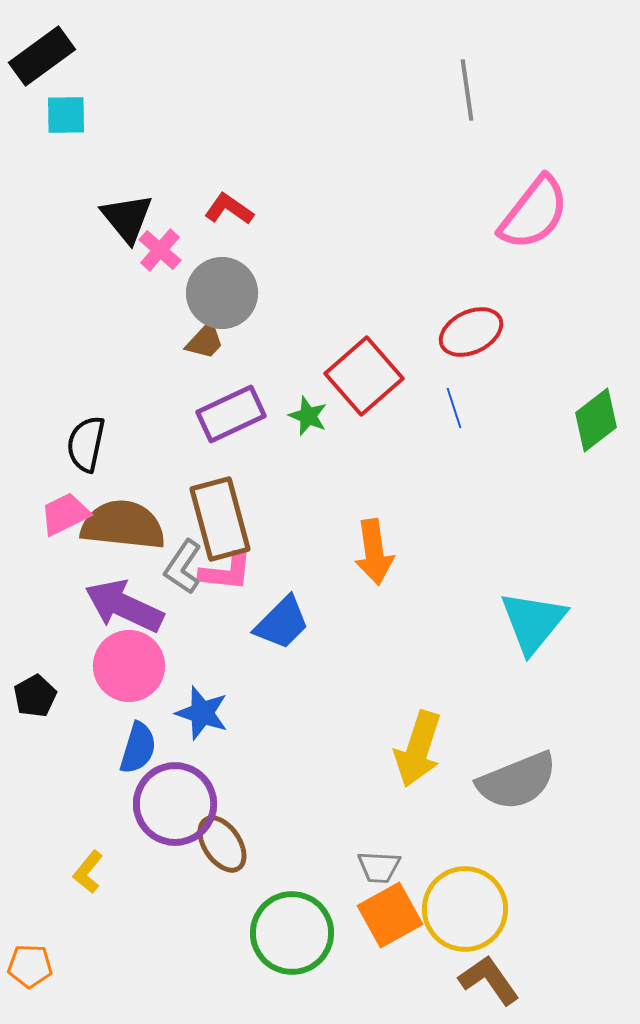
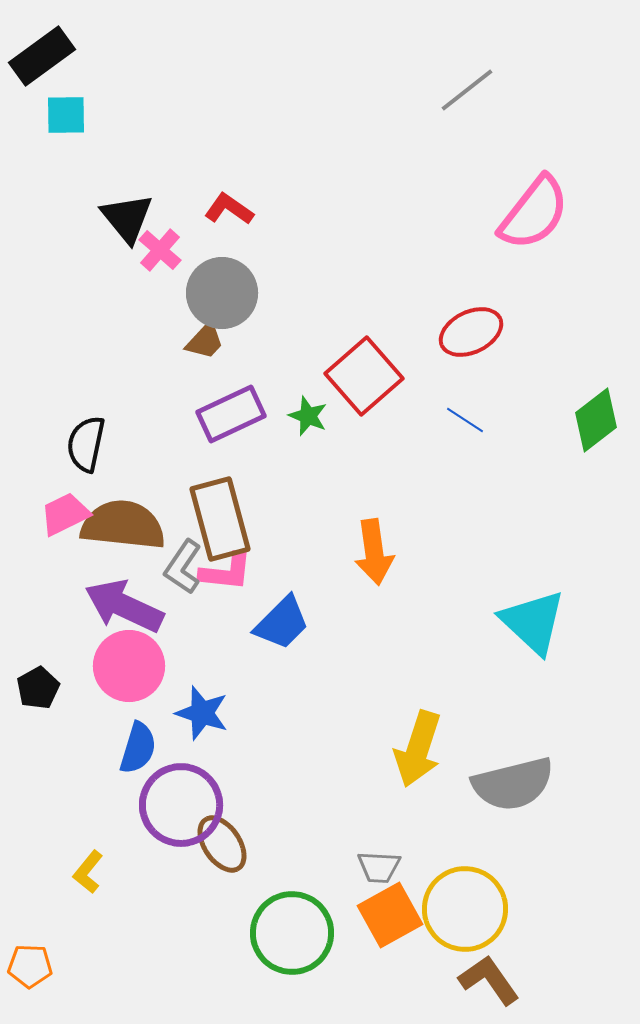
gray line: rotated 60 degrees clockwise
blue line: moved 11 px right, 12 px down; rotated 39 degrees counterclockwise
cyan triangle: rotated 26 degrees counterclockwise
black pentagon: moved 3 px right, 8 px up
gray semicircle: moved 4 px left, 3 px down; rotated 8 degrees clockwise
purple circle: moved 6 px right, 1 px down
